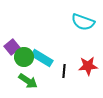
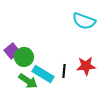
cyan semicircle: moved 1 px right, 1 px up
purple square: moved 4 px down
cyan rectangle: moved 1 px right, 16 px down
red star: moved 2 px left
